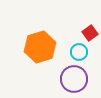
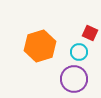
red square: rotated 28 degrees counterclockwise
orange hexagon: moved 1 px up
